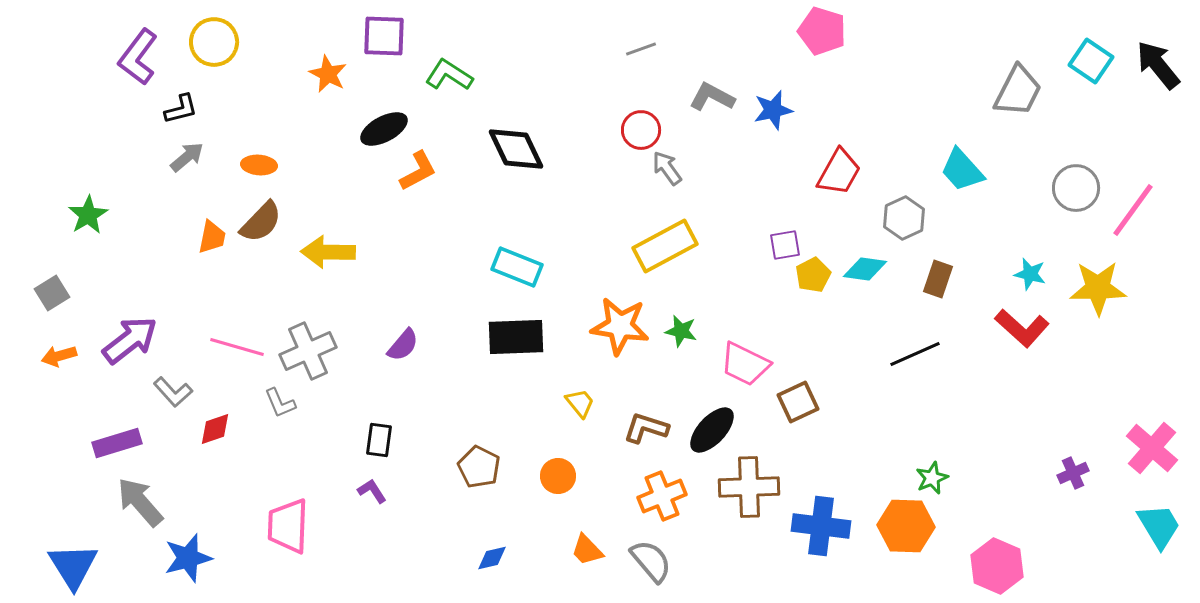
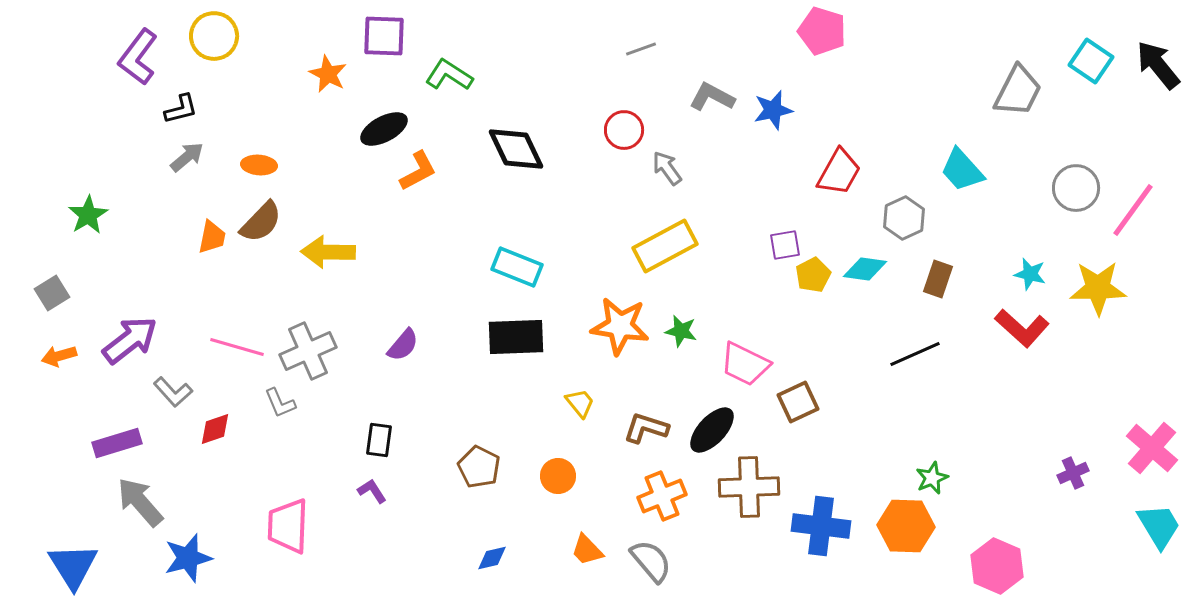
yellow circle at (214, 42): moved 6 px up
red circle at (641, 130): moved 17 px left
